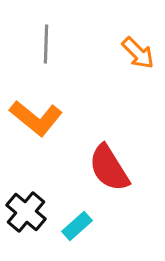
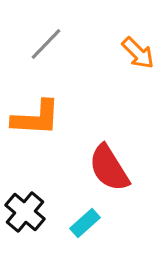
gray line: rotated 42 degrees clockwise
orange L-shape: rotated 36 degrees counterclockwise
black cross: moved 1 px left
cyan rectangle: moved 8 px right, 3 px up
